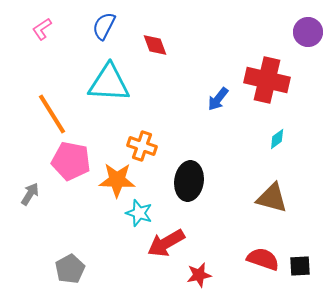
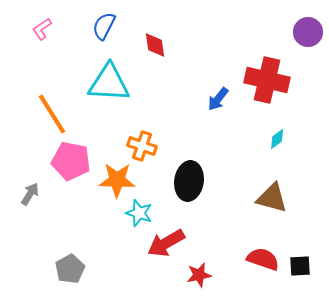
red diamond: rotated 12 degrees clockwise
